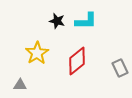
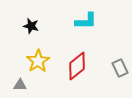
black star: moved 26 px left, 5 px down
yellow star: moved 1 px right, 8 px down
red diamond: moved 5 px down
